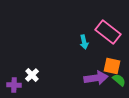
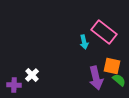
pink rectangle: moved 4 px left
purple arrow: rotated 85 degrees clockwise
